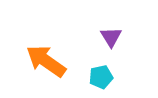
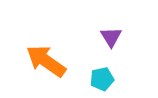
cyan pentagon: moved 1 px right, 2 px down
